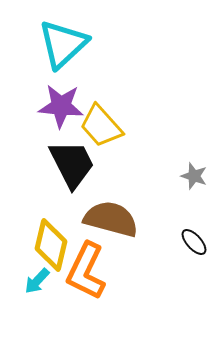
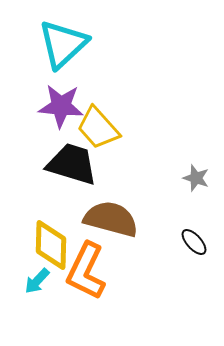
yellow trapezoid: moved 3 px left, 2 px down
black trapezoid: rotated 46 degrees counterclockwise
gray star: moved 2 px right, 2 px down
yellow diamond: rotated 12 degrees counterclockwise
